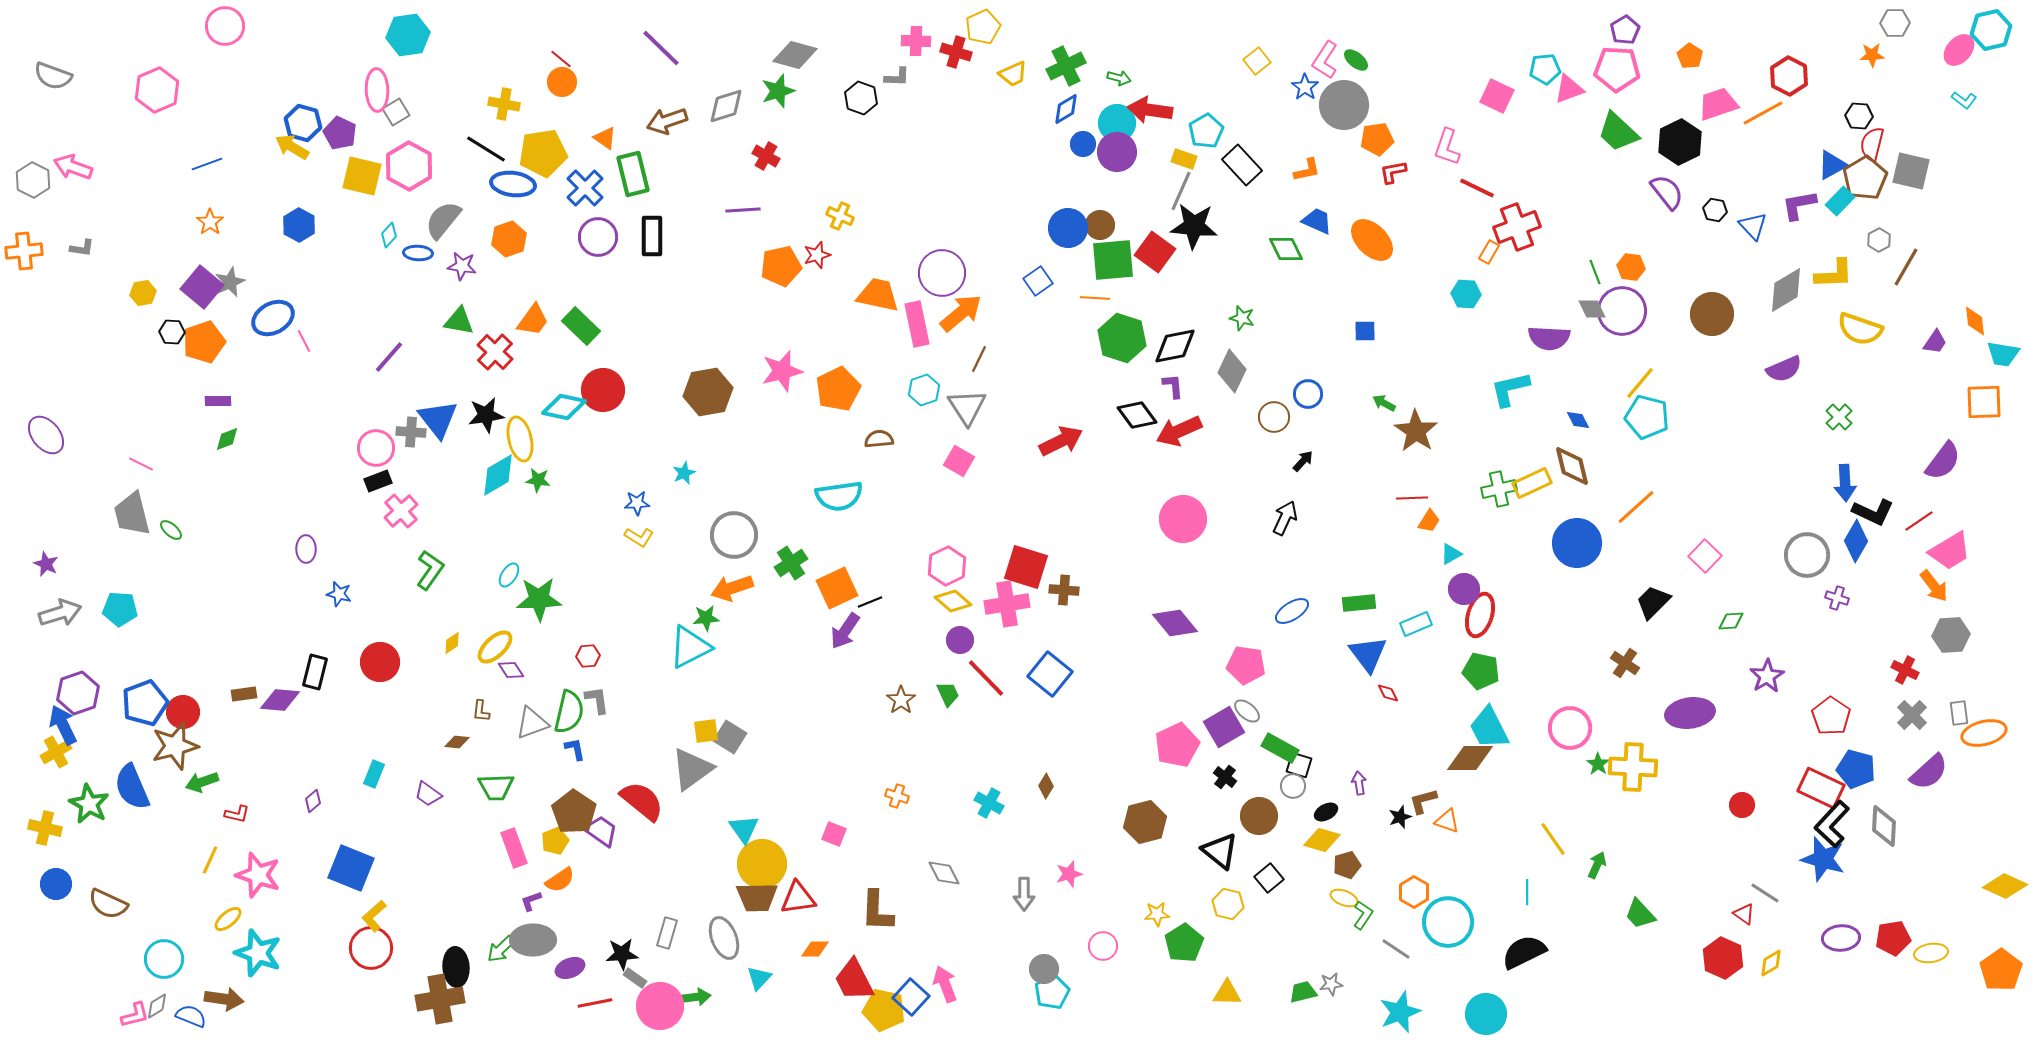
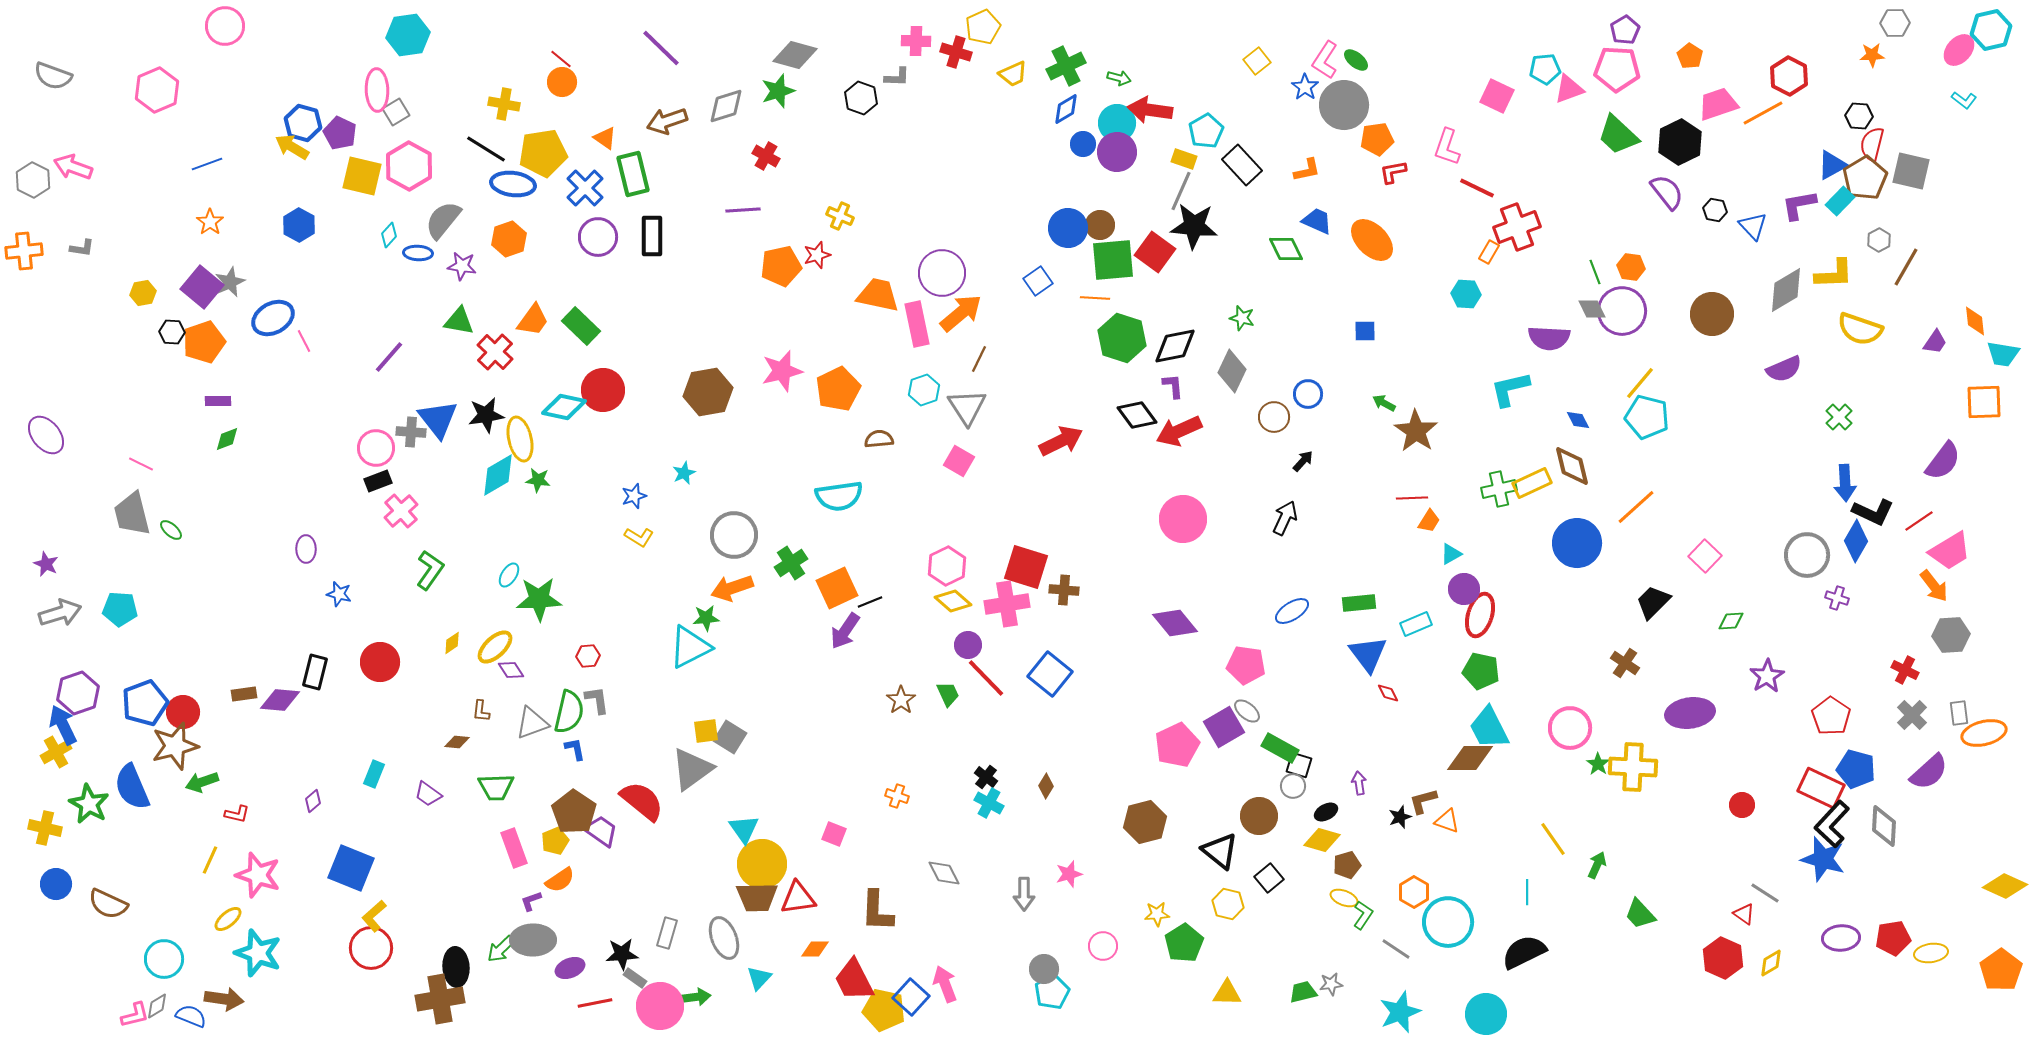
green trapezoid at (1618, 132): moved 3 px down
blue star at (637, 503): moved 3 px left, 7 px up; rotated 15 degrees counterclockwise
purple circle at (960, 640): moved 8 px right, 5 px down
black cross at (1225, 777): moved 239 px left
